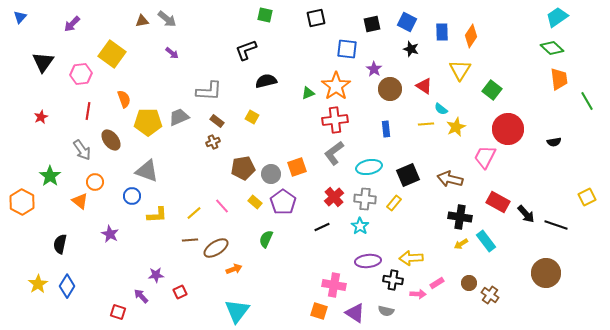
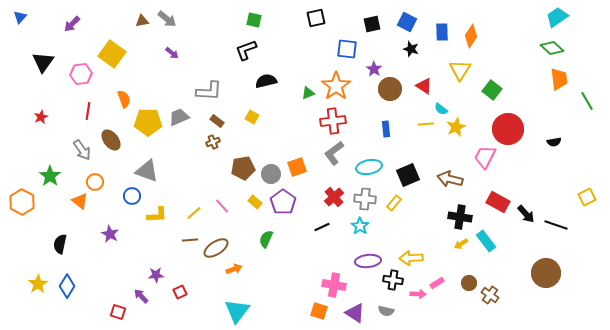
green square at (265, 15): moved 11 px left, 5 px down
red cross at (335, 120): moved 2 px left, 1 px down
